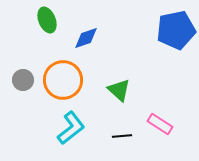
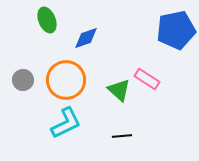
orange circle: moved 3 px right
pink rectangle: moved 13 px left, 45 px up
cyan L-shape: moved 5 px left, 5 px up; rotated 12 degrees clockwise
